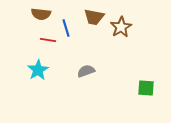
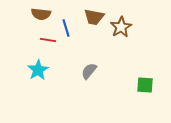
gray semicircle: moved 3 px right; rotated 30 degrees counterclockwise
green square: moved 1 px left, 3 px up
